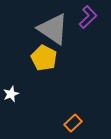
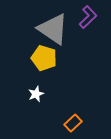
yellow pentagon: rotated 10 degrees counterclockwise
white star: moved 25 px right
